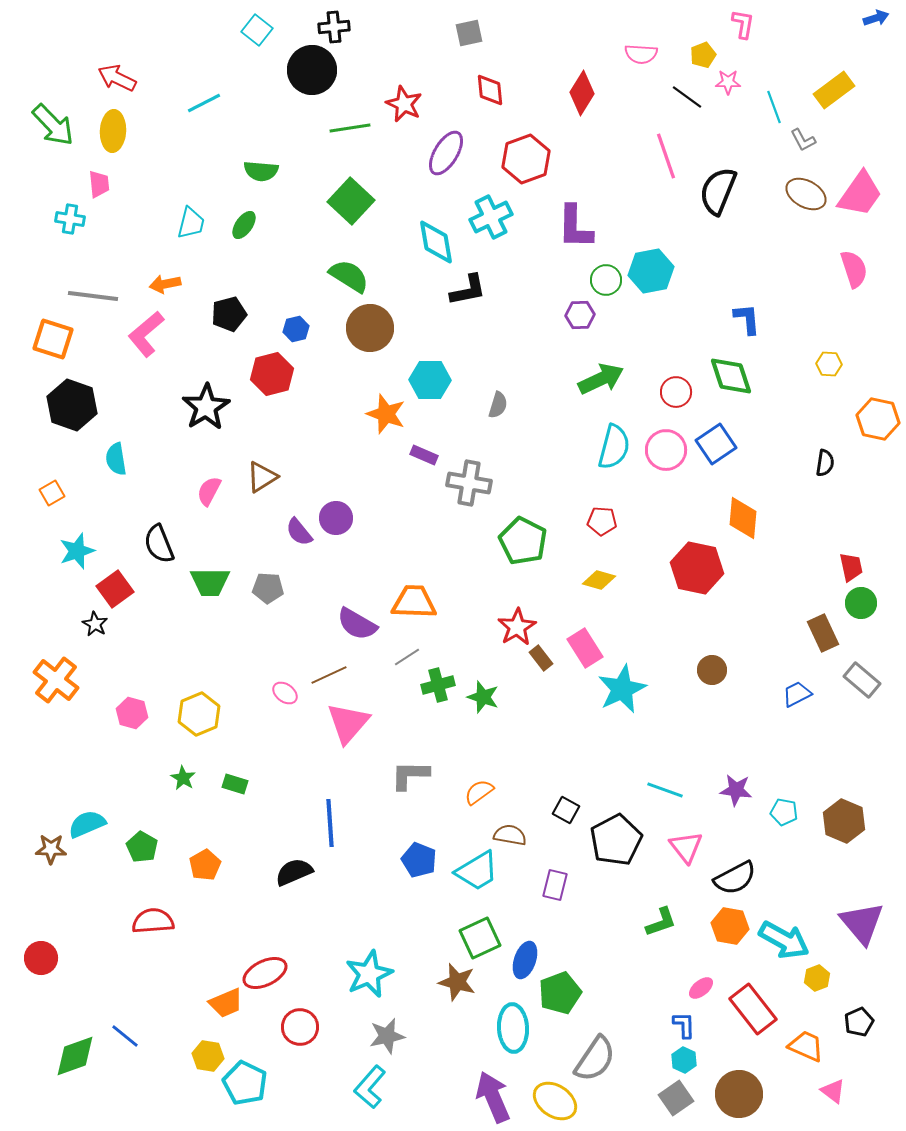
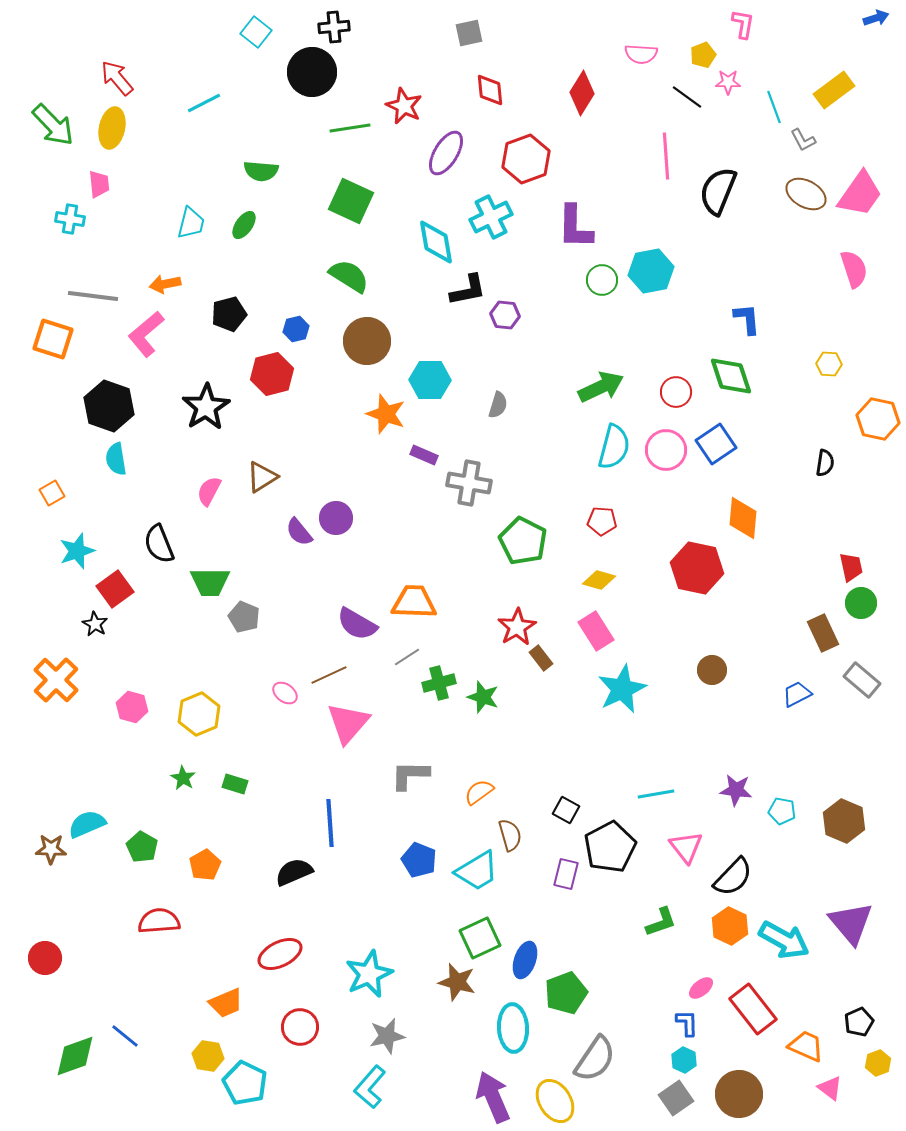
cyan square at (257, 30): moved 1 px left, 2 px down
black circle at (312, 70): moved 2 px down
red arrow at (117, 78): rotated 24 degrees clockwise
red star at (404, 104): moved 2 px down
yellow ellipse at (113, 131): moved 1 px left, 3 px up; rotated 9 degrees clockwise
pink line at (666, 156): rotated 15 degrees clockwise
green square at (351, 201): rotated 18 degrees counterclockwise
green circle at (606, 280): moved 4 px left
purple hexagon at (580, 315): moved 75 px left; rotated 8 degrees clockwise
brown circle at (370, 328): moved 3 px left, 13 px down
green arrow at (601, 379): moved 8 px down
black hexagon at (72, 405): moved 37 px right, 1 px down
gray pentagon at (268, 588): moved 24 px left, 29 px down; rotated 20 degrees clockwise
pink rectangle at (585, 648): moved 11 px right, 17 px up
orange cross at (56, 680): rotated 6 degrees clockwise
green cross at (438, 685): moved 1 px right, 2 px up
pink hexagon at (132, 713): moved 6 px up
cyan line at (665, 790): moved 9 px left, 4 px down; rotated 30 degrees counterclockwise
cyan pentagon at (784, 812): moved 2 px left, 1 px up
brown semicircle at (510, 835): rotated 64 degrees clockwise
black pentagon at (616, 840): moved 6 px left, 7 px down
black semicircle at (735, 878): moved 2 px left, 1 px up; rotated 18 degrees counterclockwise
purple rectangle at (555, 885): moved 11 px right, 11 px up
red semicircle at (153, 921): moved 6 px right
purple triangle at (862, 923): moved 11 px left
orange hexagon at (730, 926): rotated 15 degrees clockwise
red circle at (41, 958): moved 4 px right
red ellipse at (265, 973): moved 15 px right, 19 px up
yellow hexagon at (817, 978): moved 61 px right, 85 px down
green pentagon at (560, 993): moved 6 px right
blue L-shape at (684, 1025): moved 3 px right, 2 px up
pink triangle at (833, 1091): moved 3 px left, 3 px up
yellow ellipse at (555, 1101): rotated 24 degrees clockwise
